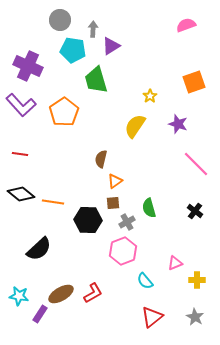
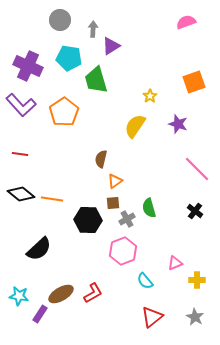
pink semicircle: moved 3 px up
cyan pentagon: moved 4 px left, 8 px down
pink line: moved 1 px right, 5 px down
orange line: moved 1 px left, 3 px up
gray cross: moved 3 px up
